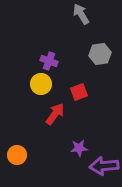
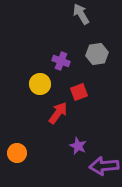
gray hexagon: moved 3 px left
purple cross: moved 12 px right
yellow circle: moved 1 px left
red arrow: moved 3 px right, 1 px up
purple star: moved 1 px left, 2 px up; rotated 30 degrees clockwise
orange circle: moved 2 px up
